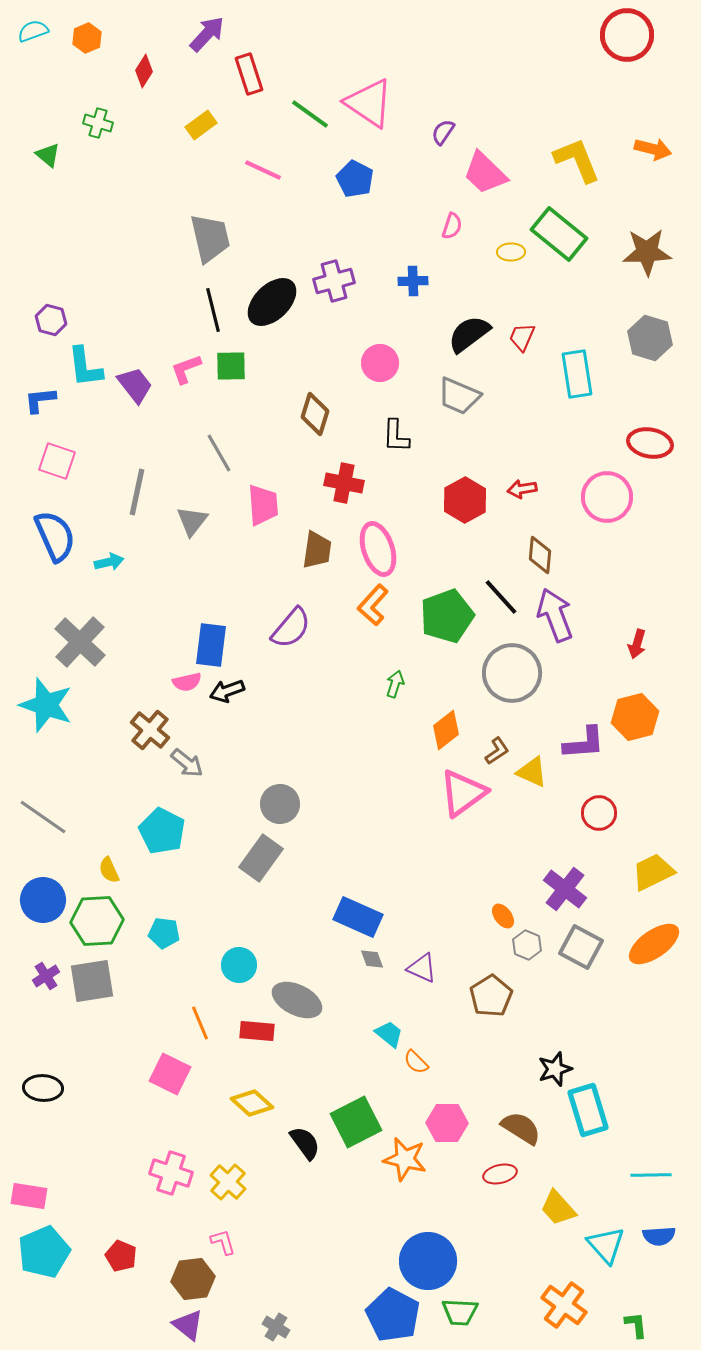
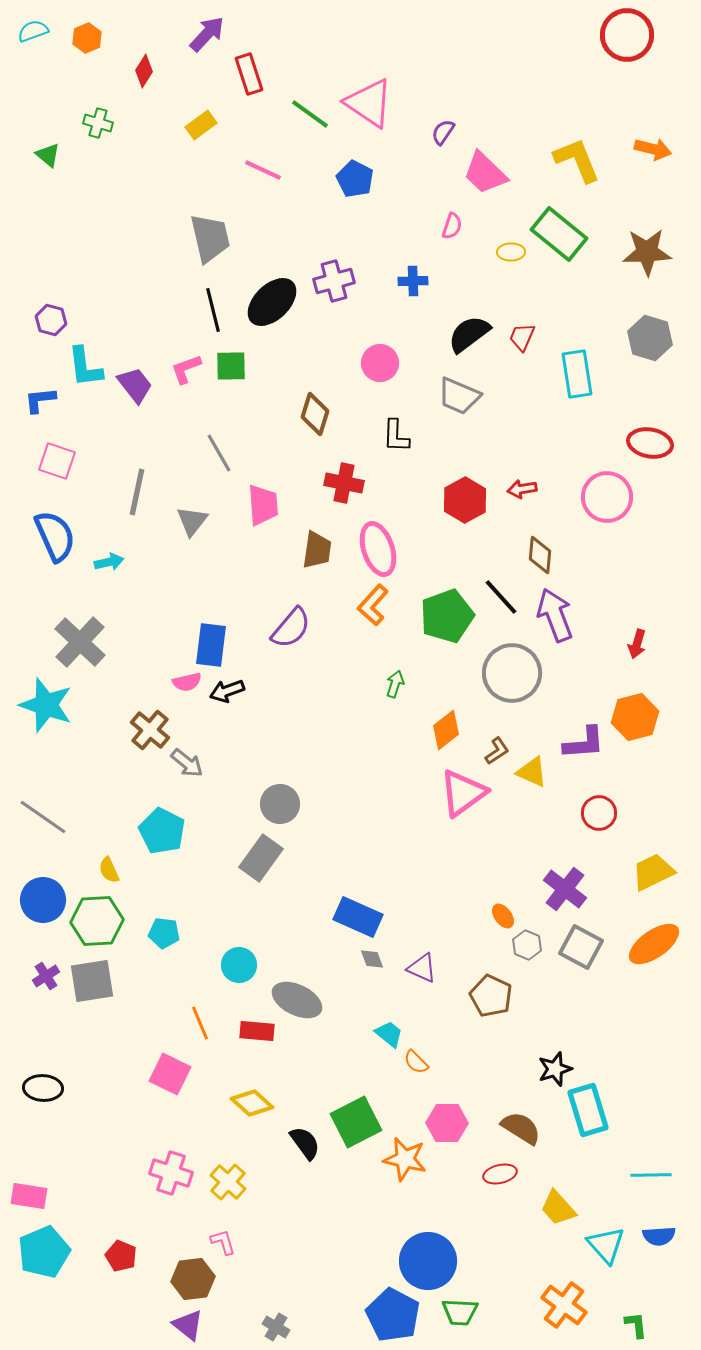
brown pentagon at (491, 996): rotated 15 degrees counterclockwise
